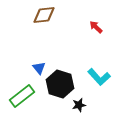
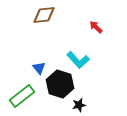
cyan L-shape: moved 21 px left, 17 px up
